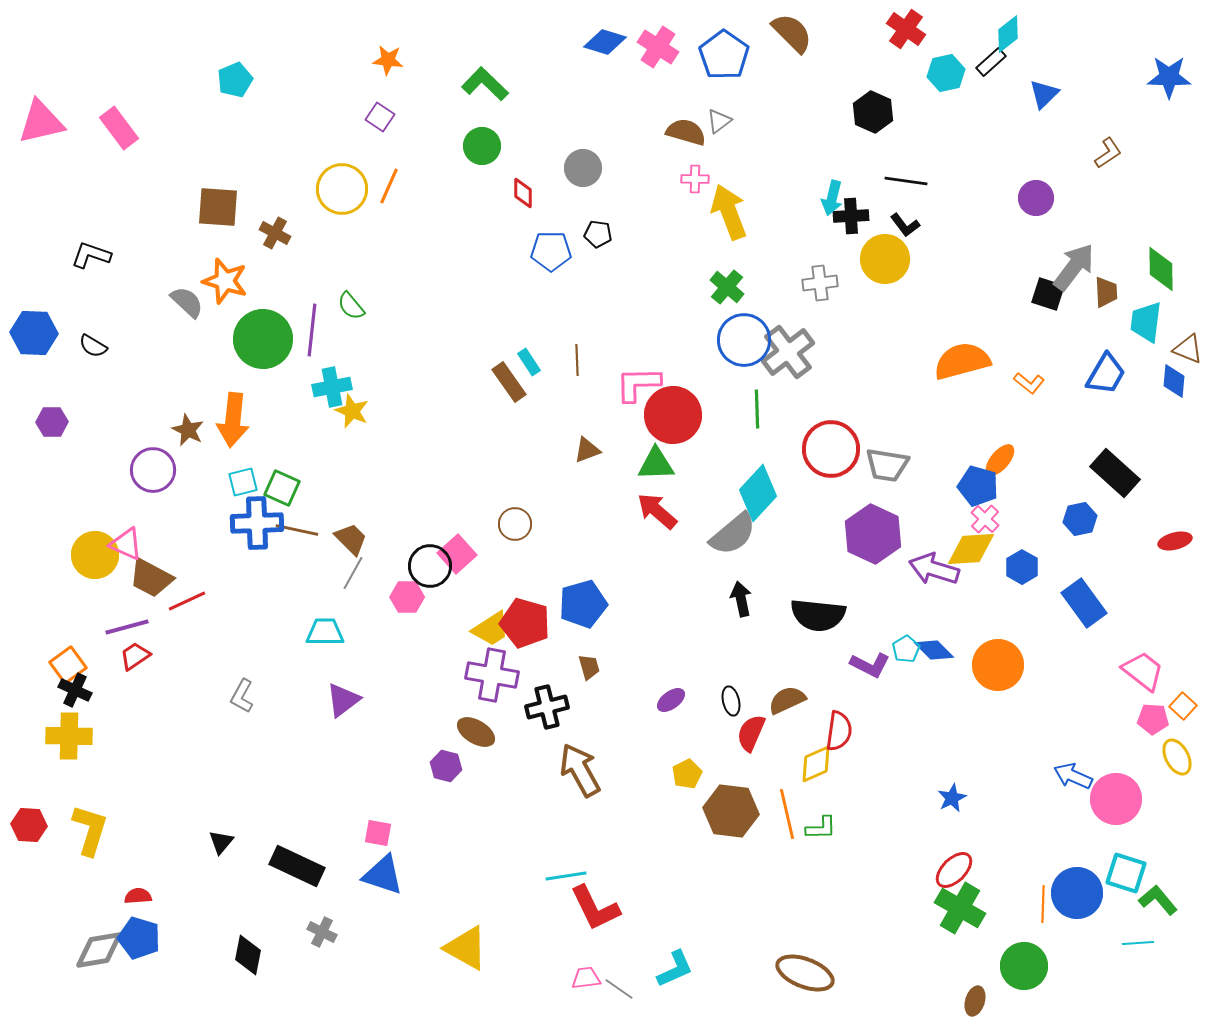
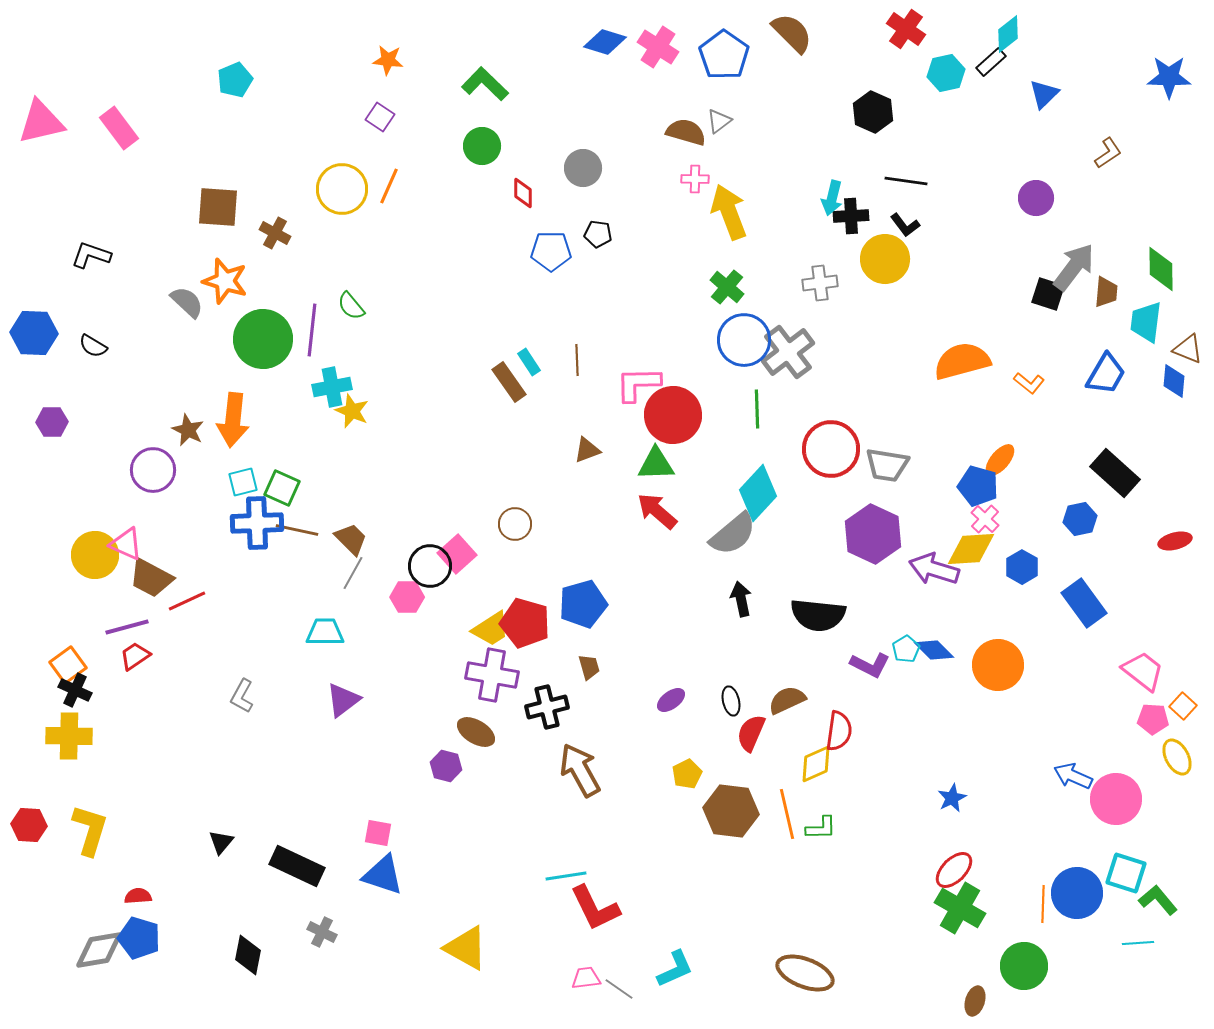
brown trapezoid at (1106, 292): rotated 8 degrees clockwise
